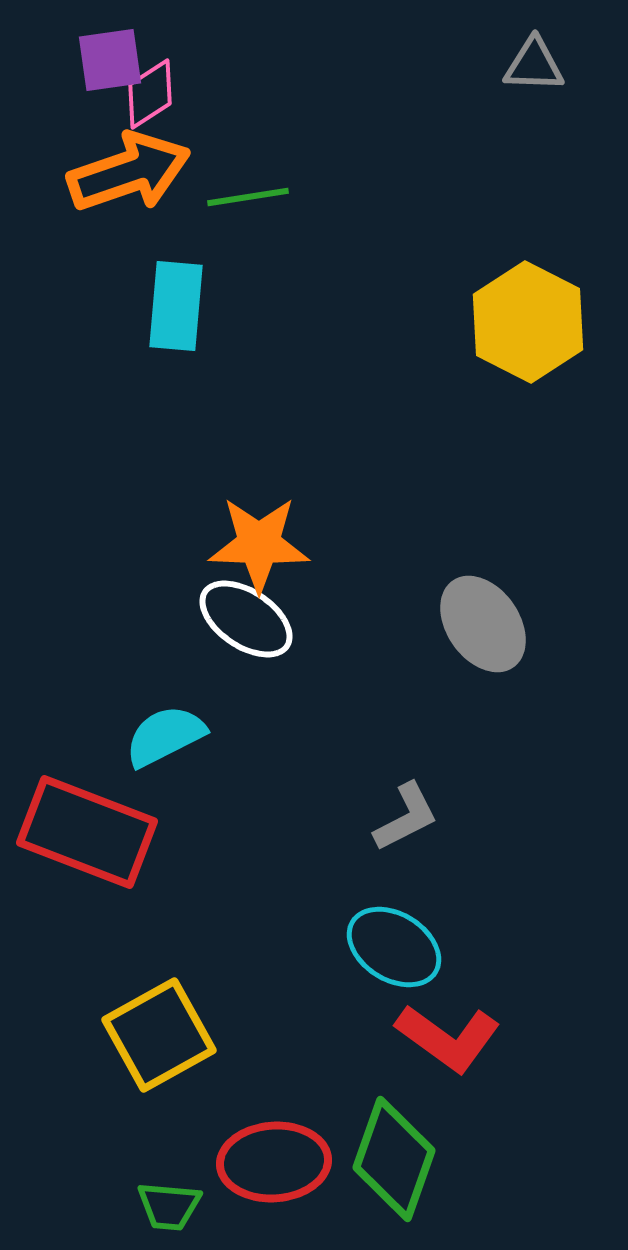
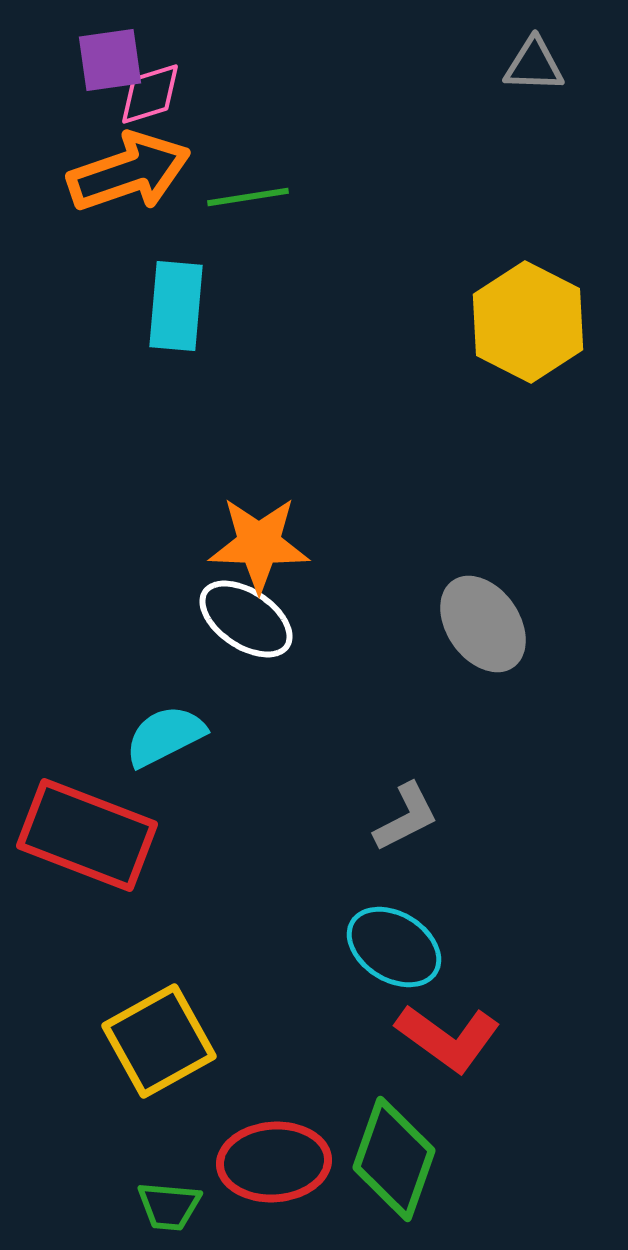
pink diamond: rotated 16 degrees clockwise
red rectangle: moved 3 px down
yellow square: moved 6 px down
